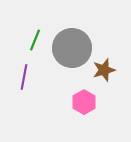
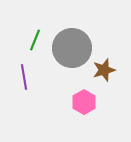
purple line: rotated 20 degrees counterclockwise
